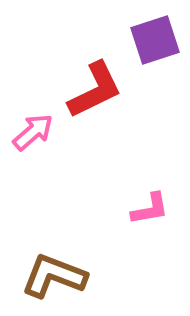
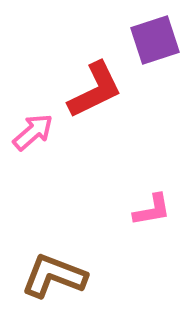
pink L-shape: moved 2 px right, 1 px down
